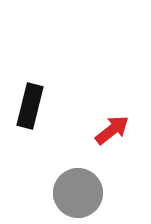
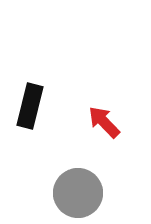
red arrow: moved 8 px left, 8 px up; rotated 96 degrees counterclockwise
